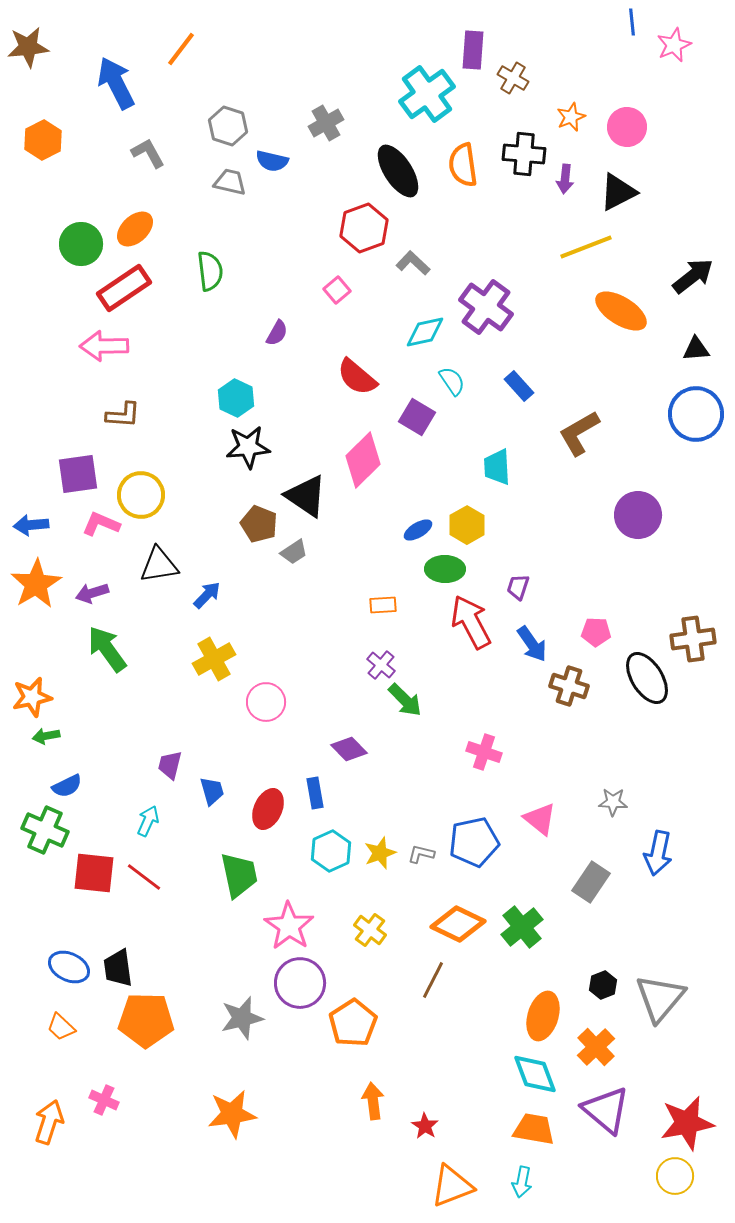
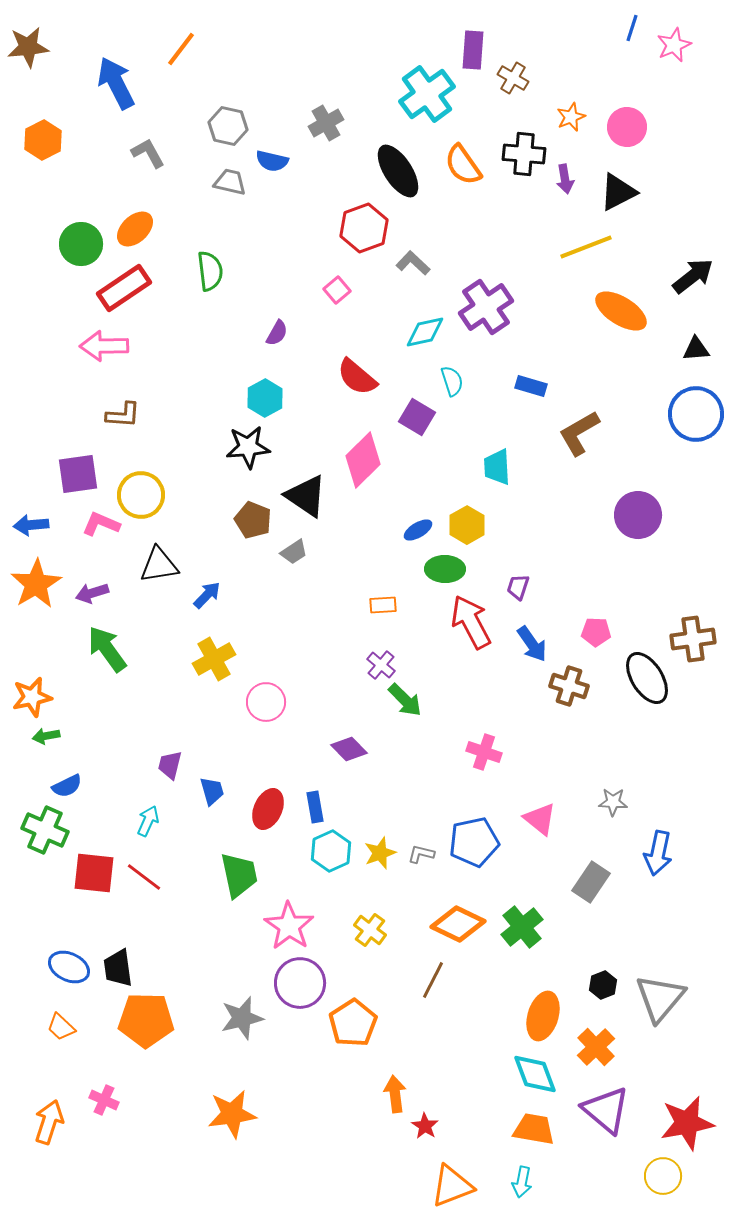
blue line at (632, 22): moved 6 px down; rotated 24 degrees clockwise
gray hexagon at (228, 126): rotated 6 degrees counterclockwise
orange semicircle at (463, 165): rotated 27 degrees counterclockwise
purple arrow at (565, 179): rotated 16 degrees counterclockwise
purple cross at (486, 307): rotated 20 degrees clockwise
cyan semicircle at (452, 381): rotated 16 degrees clockwise
blue rectangle at (519, 386): moved 12 px right; rotated 32 degrees counterclockwise
cyan hexagon at (236, 398): moved 29 px right; rotated 6 degrees clockwise
brown pentagon at (259, 524): moved 6 px left, 4 px up
blue rectangle at (315, 793): moved 14 px down
orange arrow at (373, 1101): moved 22 px right, 7 px up
yellow circle at (675, 1176): moved 12 px left
